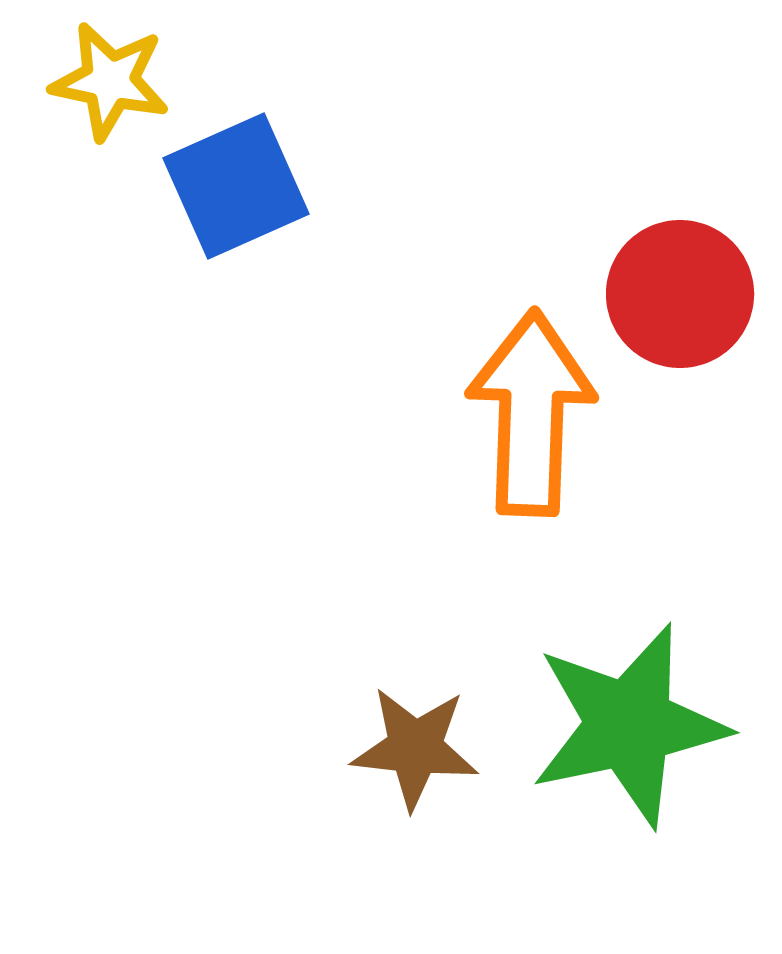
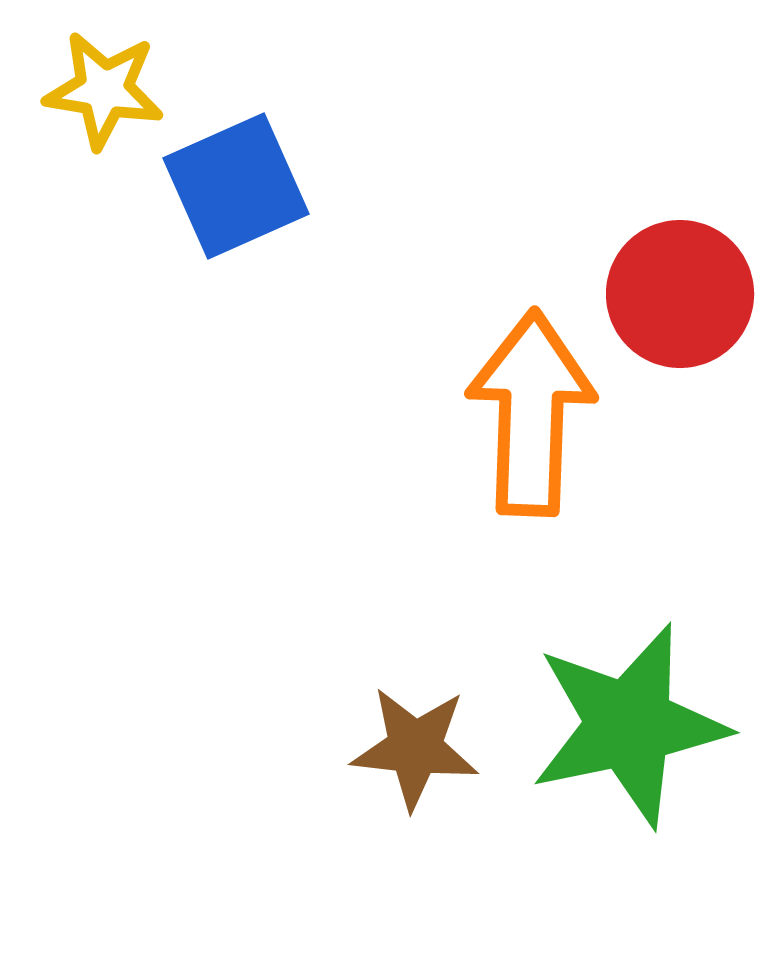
yellow star: moved 6 px left, 9 px down; rotated 3 degrees counterclockwise
